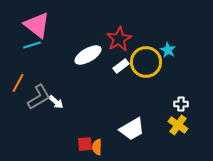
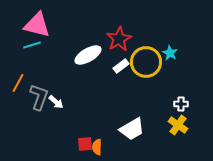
pink triangle: rotated 24 degrees counterclockwise
cyan star: moved 2 px right, 3 px down
gray L-shape: rotated 40 degrees counterclockwise
